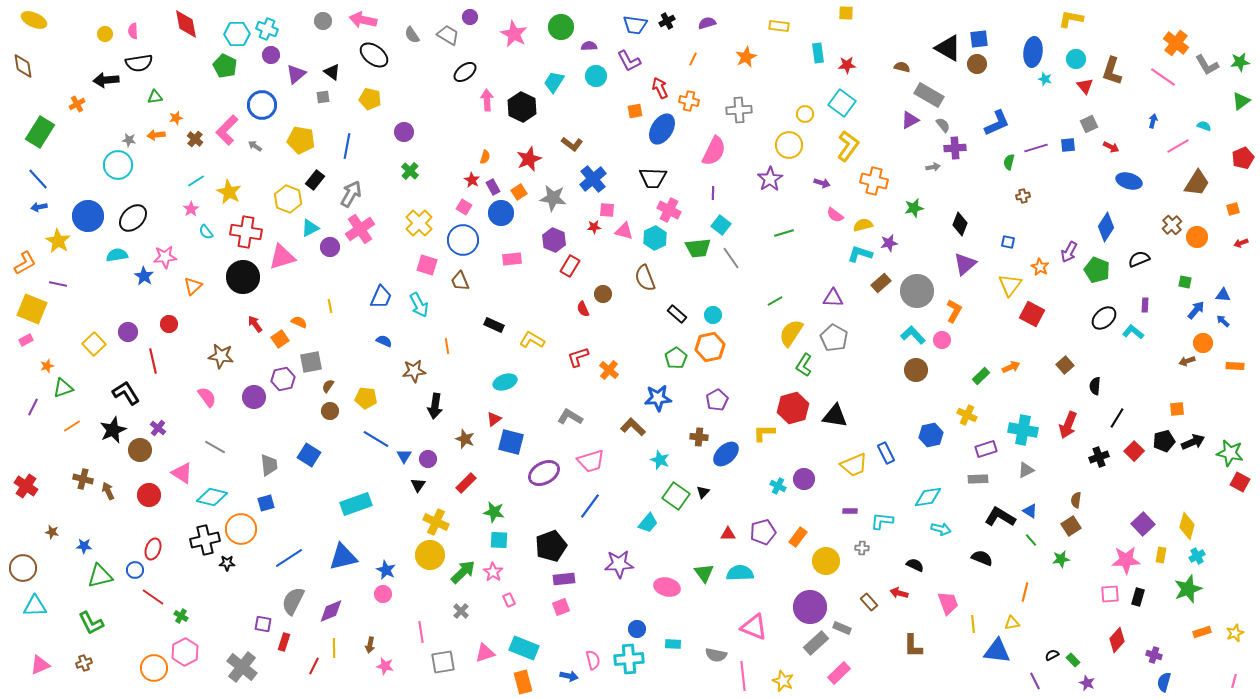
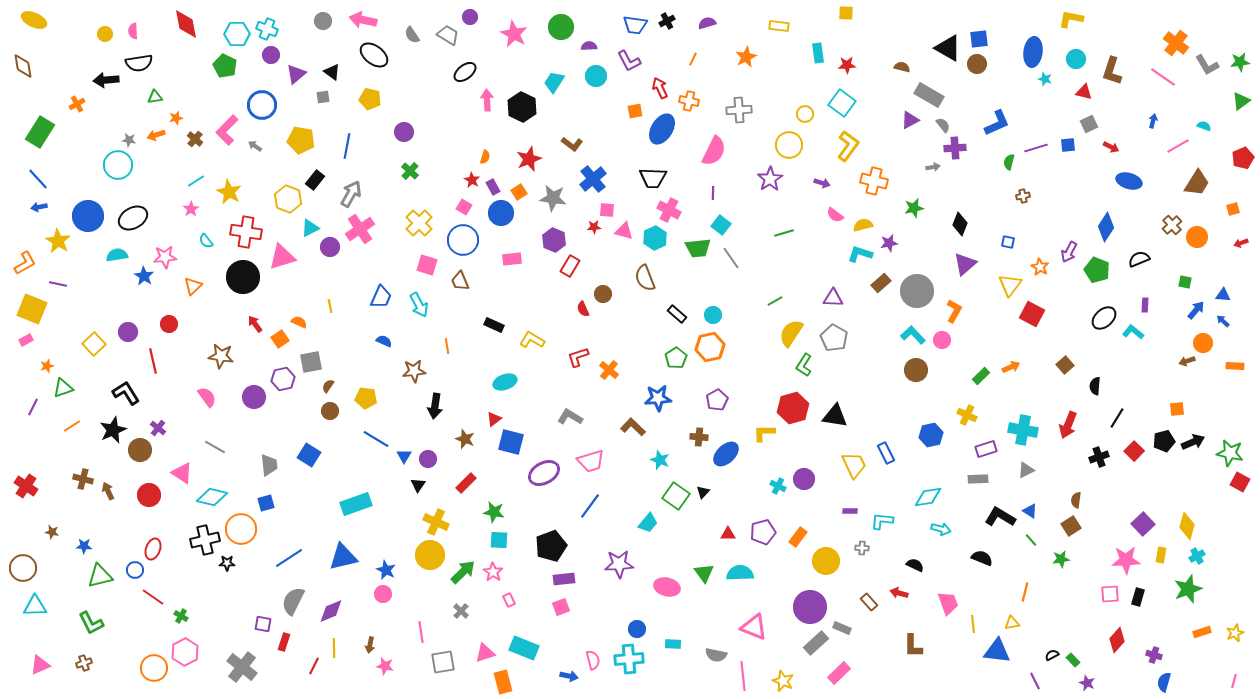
red triangle at (1085, 86): moved 1 px left, 6 px down; rotated 36 degrees counterclockwise
orange arrow at (156, 135): rotated 12 degrees counterclockwise
black ellipse at (133, 218): rotated 16 degrees clockwise
cyan semicircle at (206, 232): moved 9 px down
yellow trapezoid at (854, 465): rotated 92 degrees counterclockwise
orange rectangle at (523, 682): moved 20 px left
